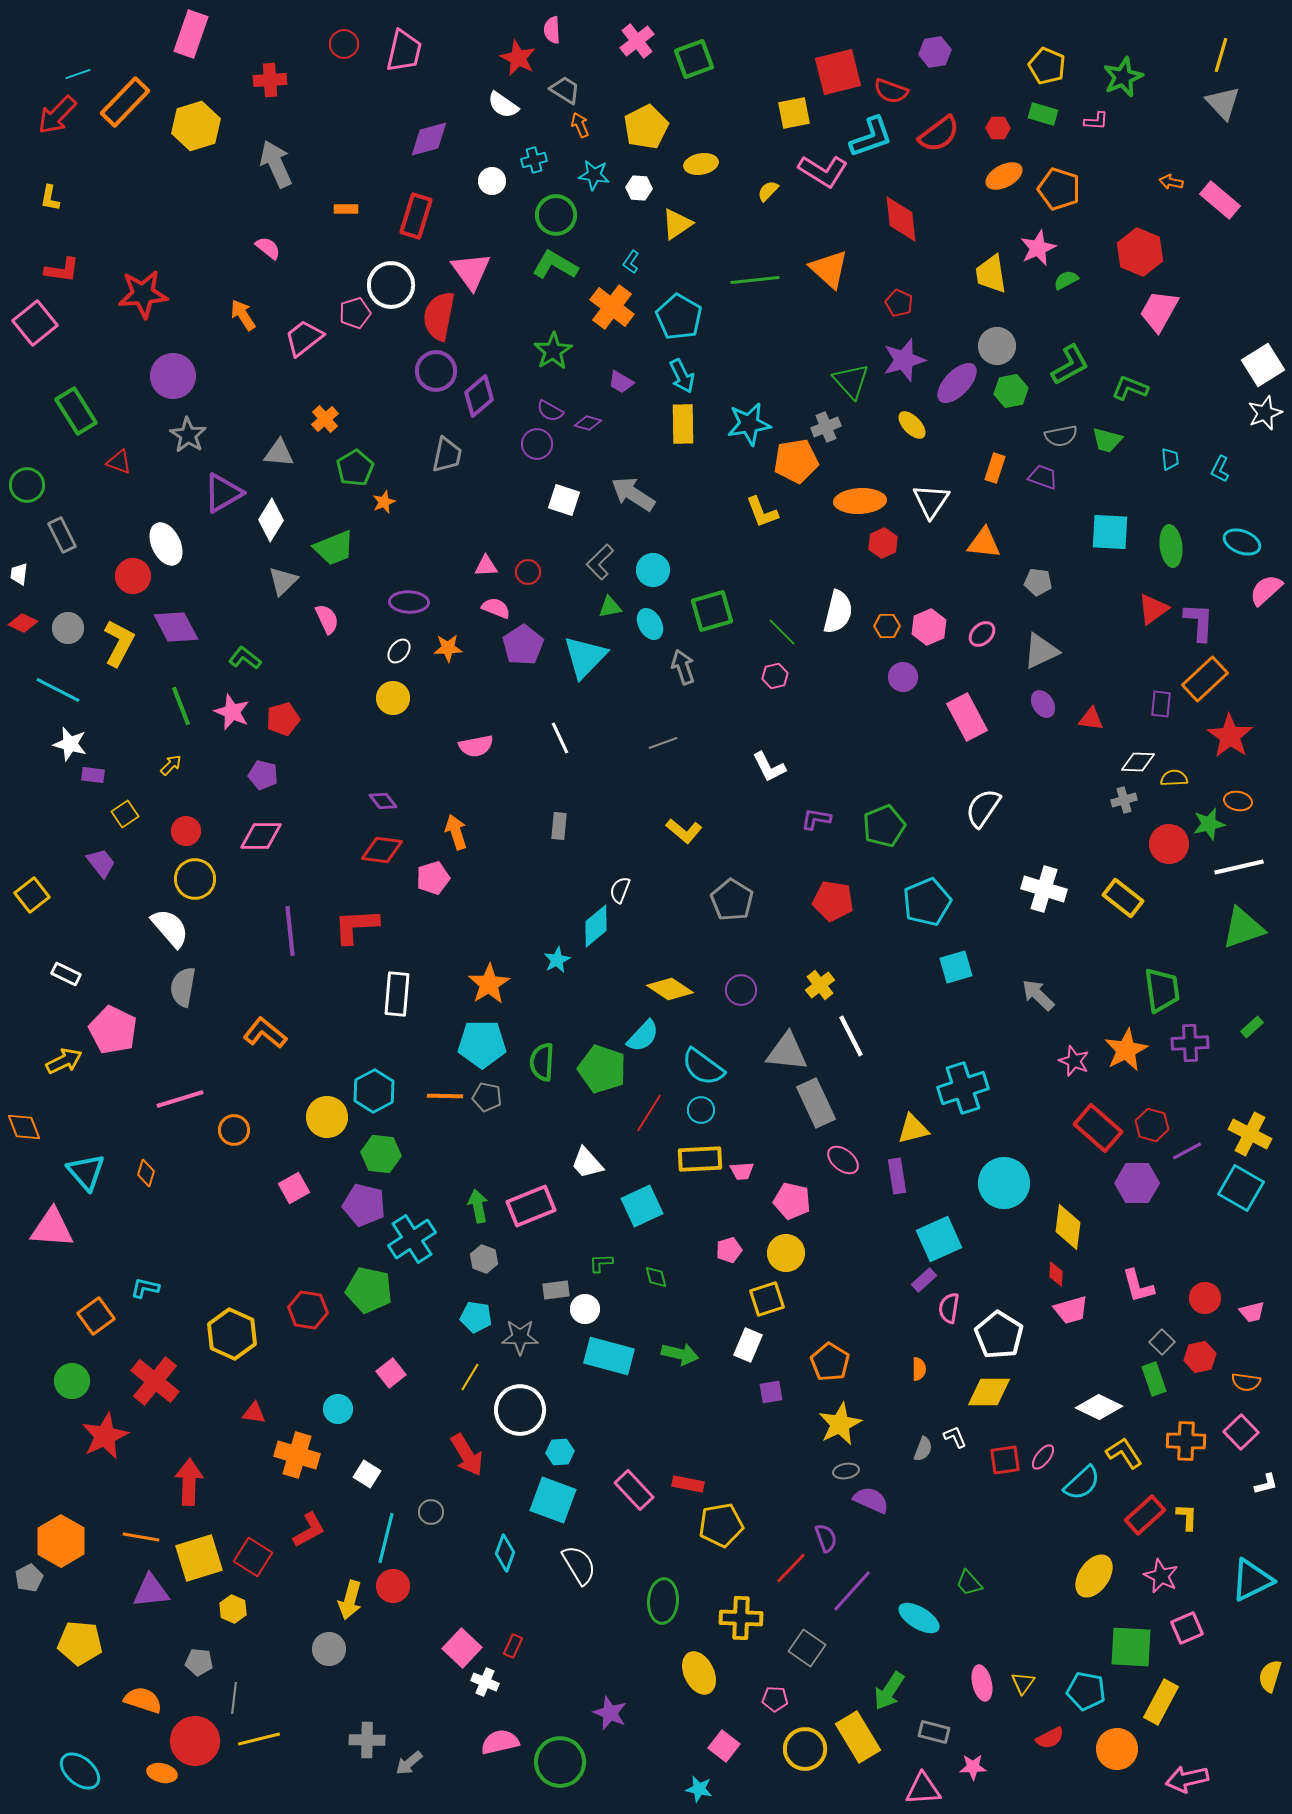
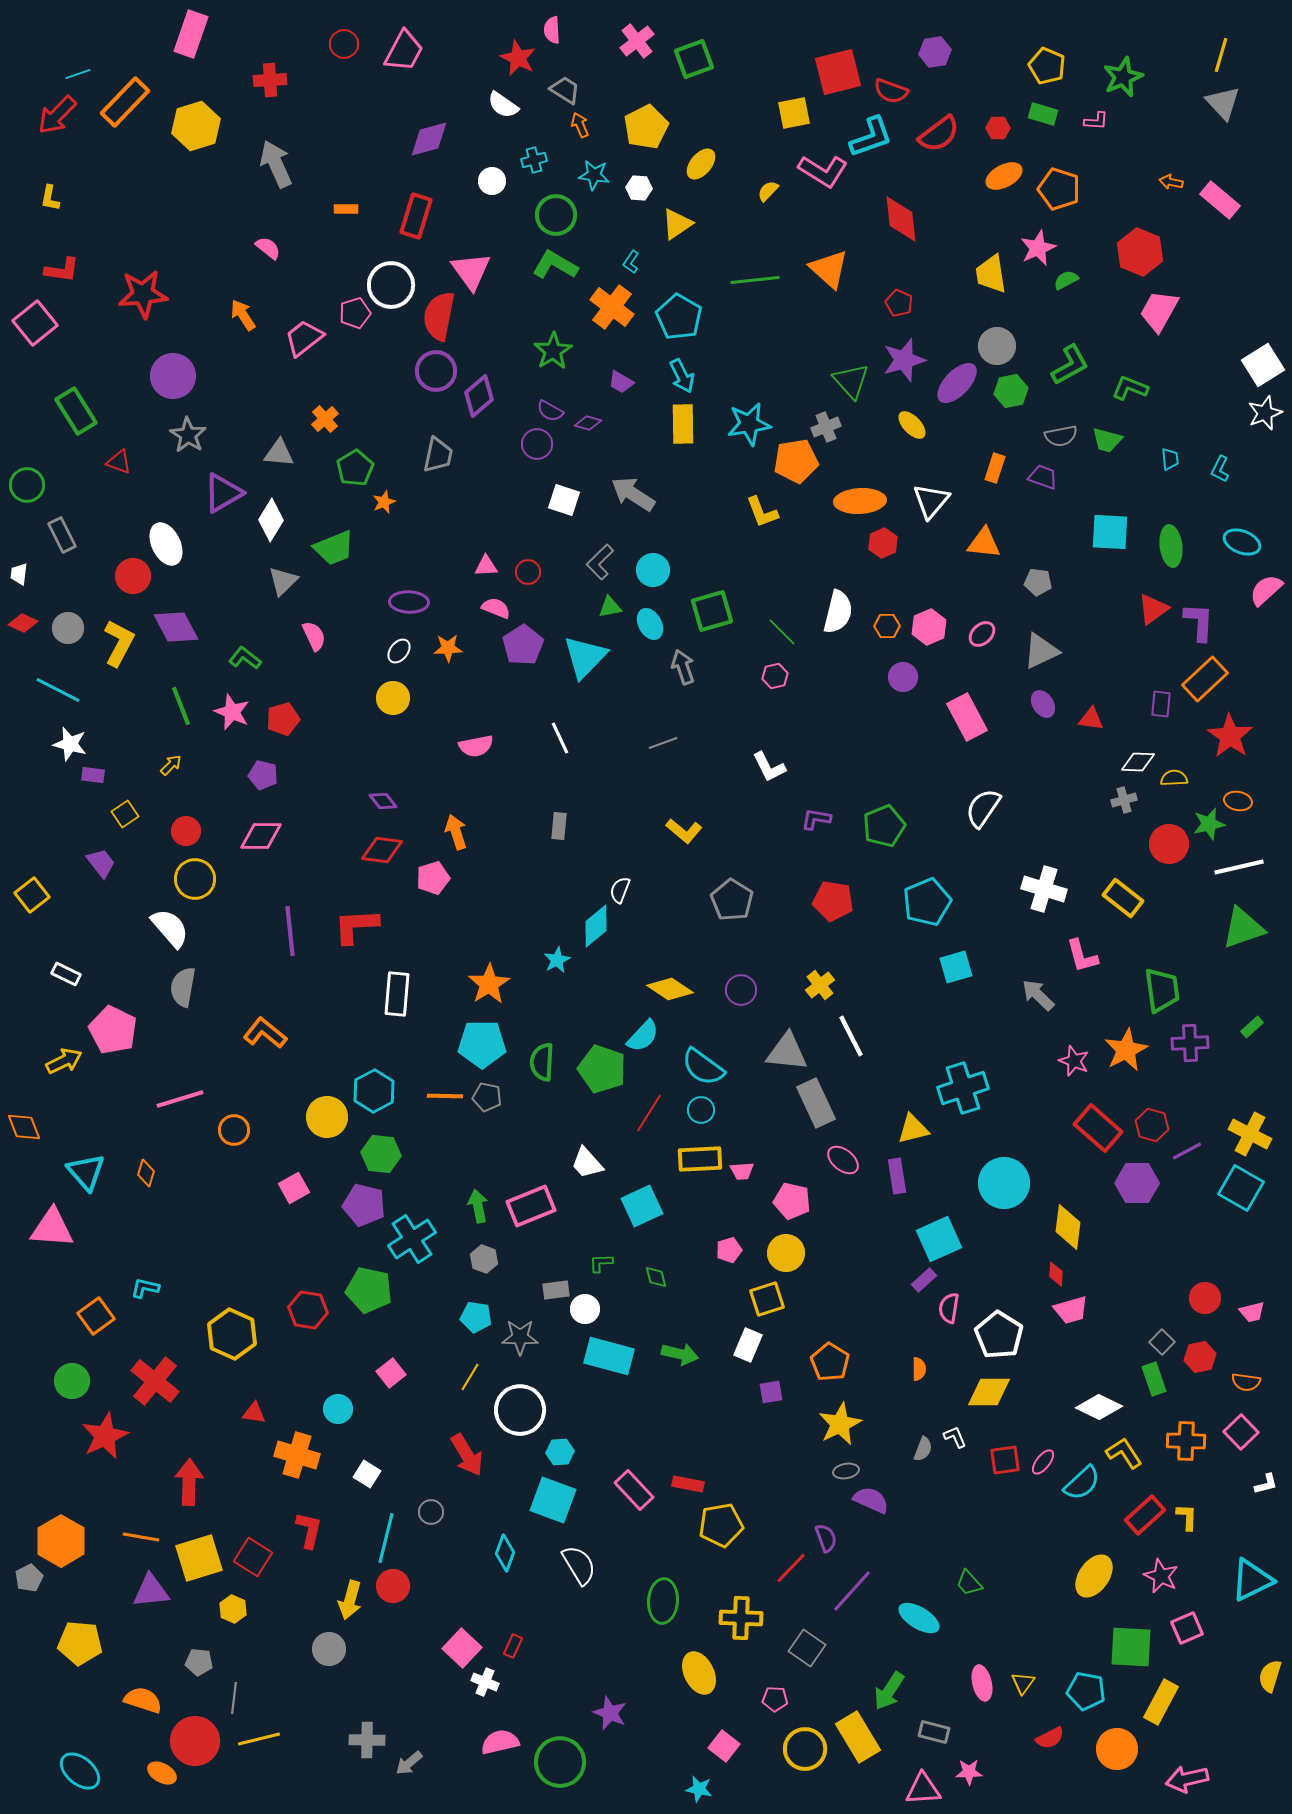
pink trapezoid at (404, 51): rotated 15 degrees clockwise
yellow ellipse at (701, 164): rotated 40 degrees counterclockwise
gray trapezoid at (447, 455): moved 9 px left
white triangle at (931, 501): rotated 6 degrees clockwise
pink semicircle at (327, 619): moved 13 px left, 17 px down
pink L-shape at (1138, 1286): moved 56 px left, 330 px up
pink ellipse at (1043, 1457): moved 5 px down
red L-shape at (309, 1530): rotated 48 degrees counterclockwise
pink star at (973, 1767): moved 4 px left, 5 px down
orange ellipse at (162, 1773): rotated 16 degrees clockwise
